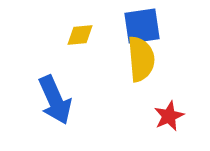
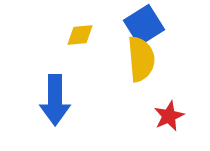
blue square: moved 2 px right, 1 px up; rotated 24 degrees counterclockwise
blue arrow: rotated 24 degrees clockwise
